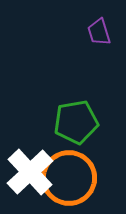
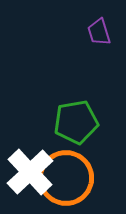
orange circle: moved 3 px left
